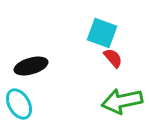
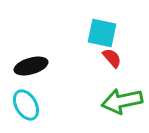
cyan square: rotated 8 degrees counterclockwise
red semicircle: moved 1 px left
cyan ellipse: moved 7 px right, 1 px down
